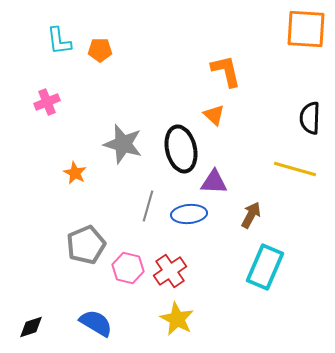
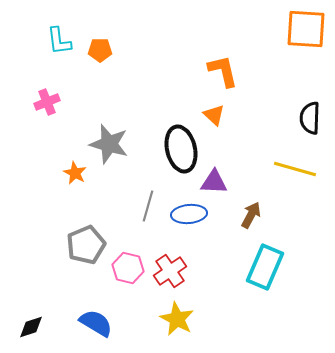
orange L-shape: moved 3 px left
gray star: moved 14 px left
